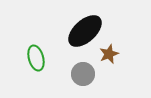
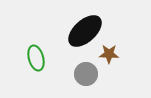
brown star: rotated 24 degrees clockwise
gray circle: moved 3 px right
